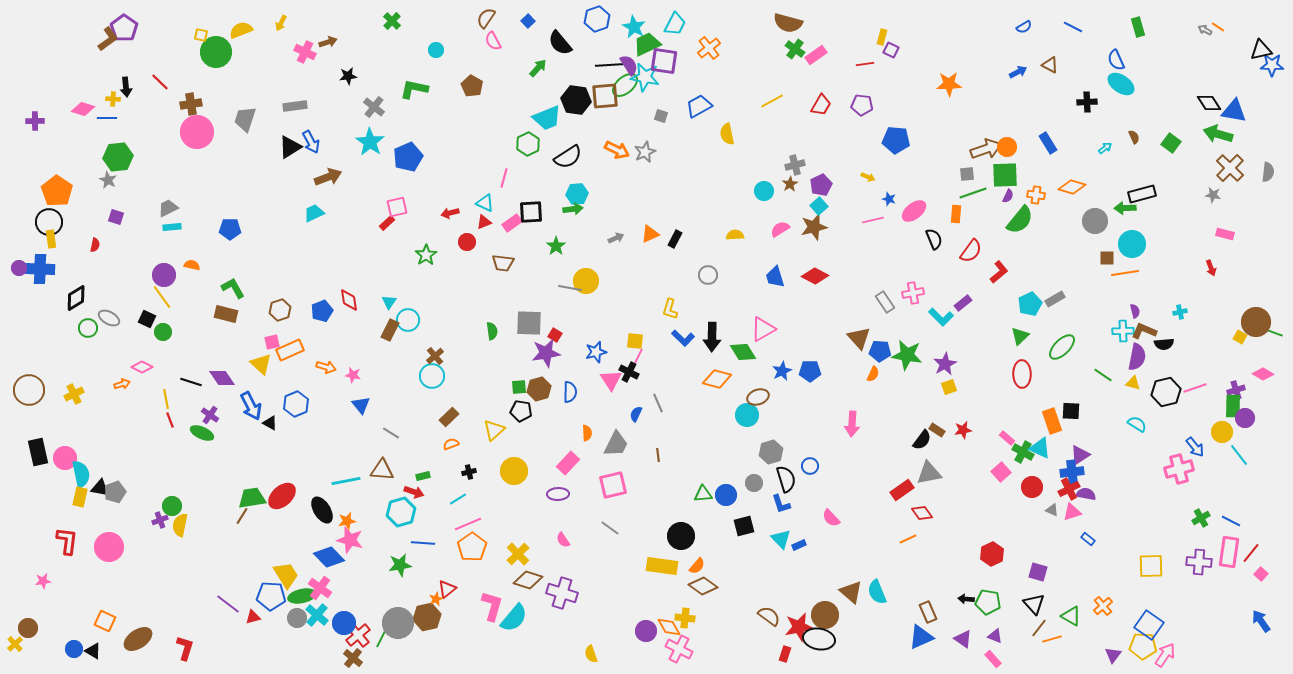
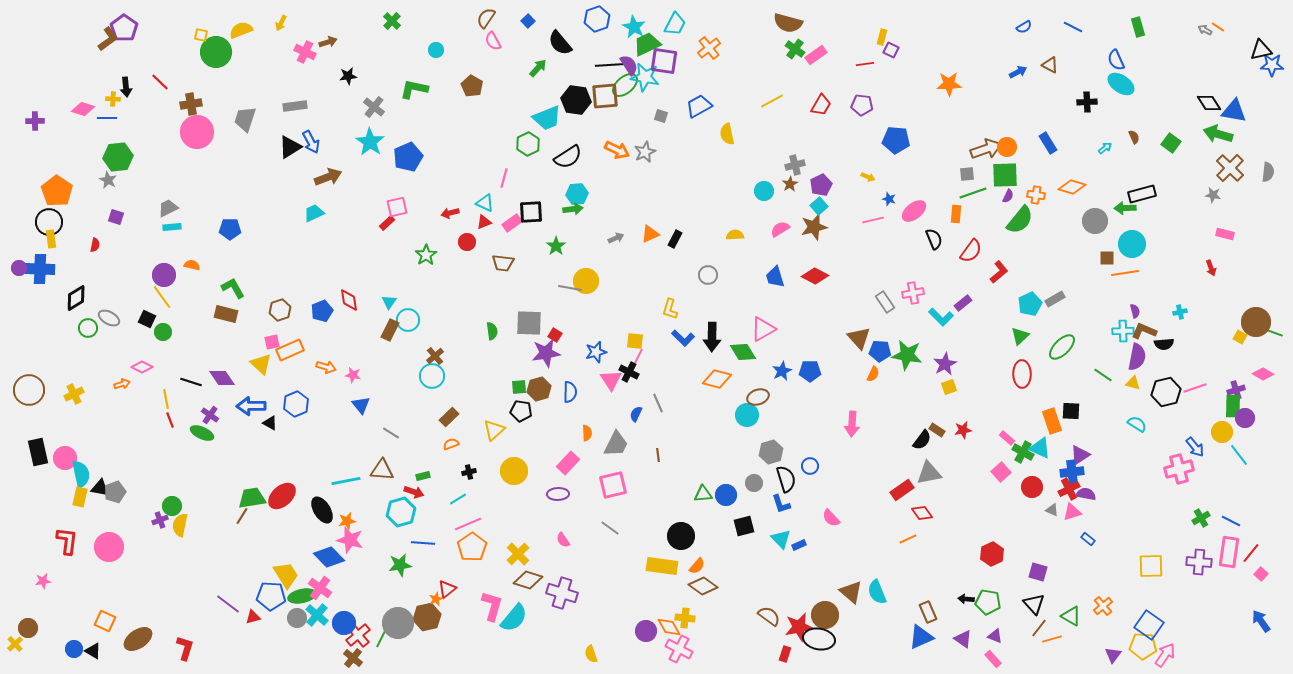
blue arrow at (251, 406): rotated 116 degrees clockwise
